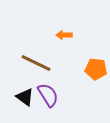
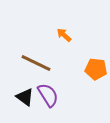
orange arrow: rotated 42 degrees clockwise
